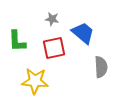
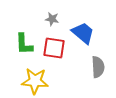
green L-shape: moved 7 px right, 3 px down
red square: rotated 20 degrees clockwise
gray semicircle: moved 3 px left
